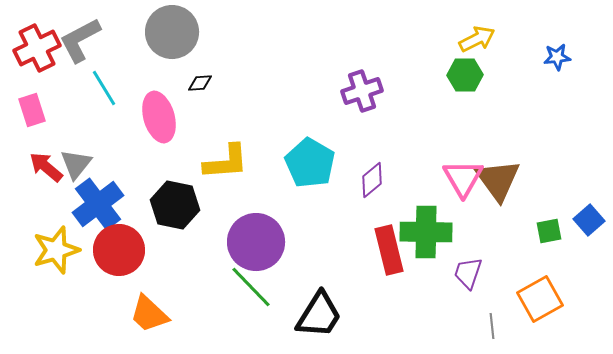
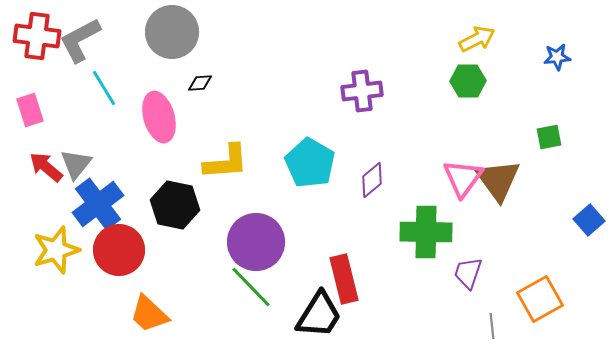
red cross: moved 12 px up; rotated 33 degrees clockwise
green hexagon: moved 3 px right, 6 px down
purple cross: rotated 12 degrees clockwise
pink rectangle: moved 2 px left
pink triangle: rotated 6 degrees clockwise
green square: moved 94 px up
red rectangle: moved 45 px left, 29 px down
